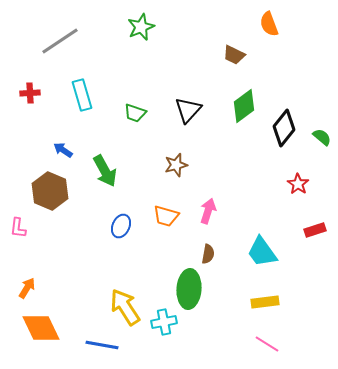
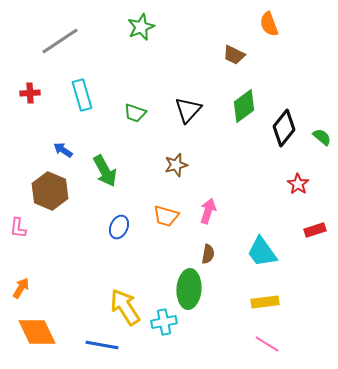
blue ellipse: moved 2 px left, 1 px down
orange arrow: moved 6 px left
orange diamond: moved 4 px left, 4 px down
